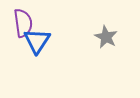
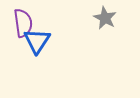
gray star: moved 1 px left, 19 px up
